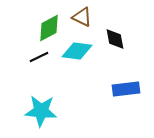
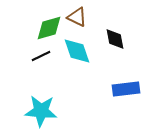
brown triangle: moved 5 px left
green diamond: rotated 12 degrees clockwise
cyan diamond: rotated 64 degrees clockwise
black line: moved 2 px right, 1 px up
